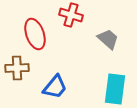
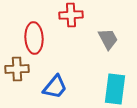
red cross: rotated 20 degrees counterclockwise
red ellipse: moved 1 px left, 4 px down; rotated 16 degrees clockwise
gray trapezoid: rotated 20 degrees clockwise
brown cross: moved 1 px down
